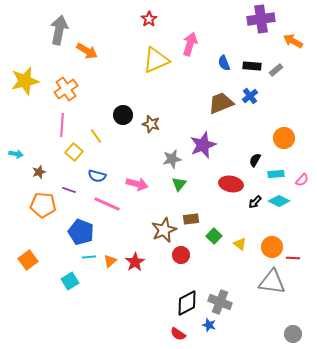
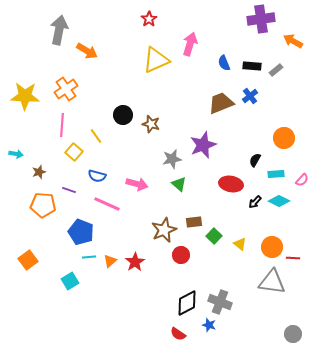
yellow star at (25, 81): moved 15 px down; rotated 16 degrees clockwise
green triangle at (179, 184): rotated 28 degrees counterclockwise
brown rectangle at (191, 219): moved 3 px right, 3 px down
